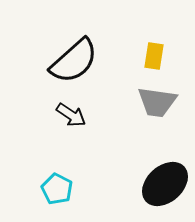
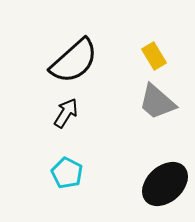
yellow rectangle: rotated 40 degrees counterclockwise
gray trapezoid: rotated 33 degrees clockwise
black arrow: moved 5 px left, 2 px up; rotated 92 degrees counterclockwise
cyan pentagon: moved 10 px right, 16 px up
